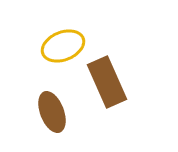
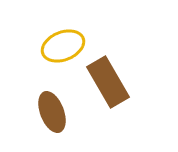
brown rectangle: moved 1 px right; rotated 6 degrees counterclockwise
